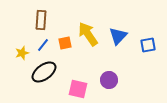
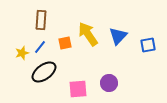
blue line: moved 3 px left, 2 px down
purple circle: moved 3 px down
pink square: rotated 18 degrees counterclockwise
